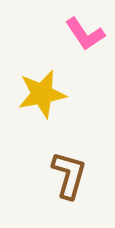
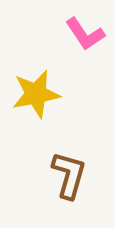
yellow star: moved 6 px left
